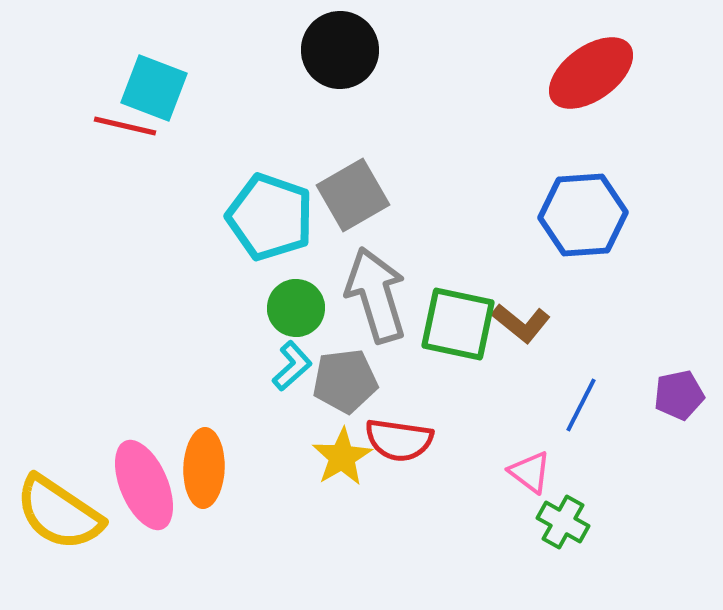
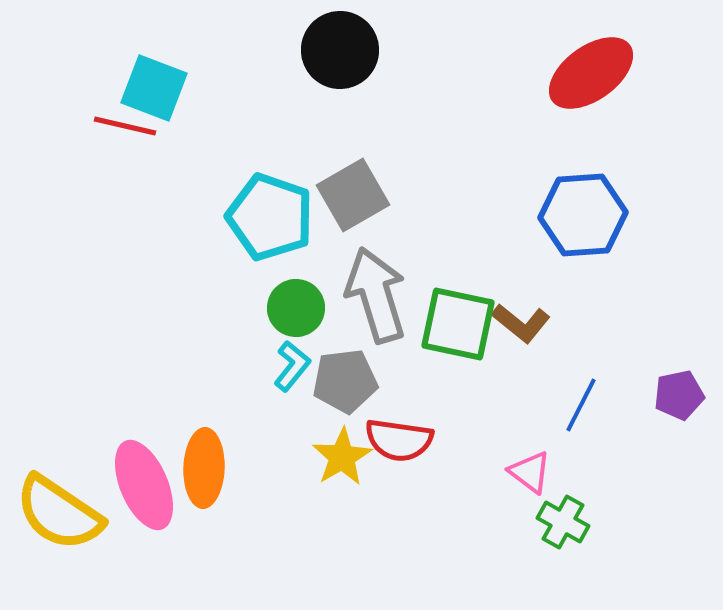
cyan L-shape: rotated 9 degrees counterclockwise
